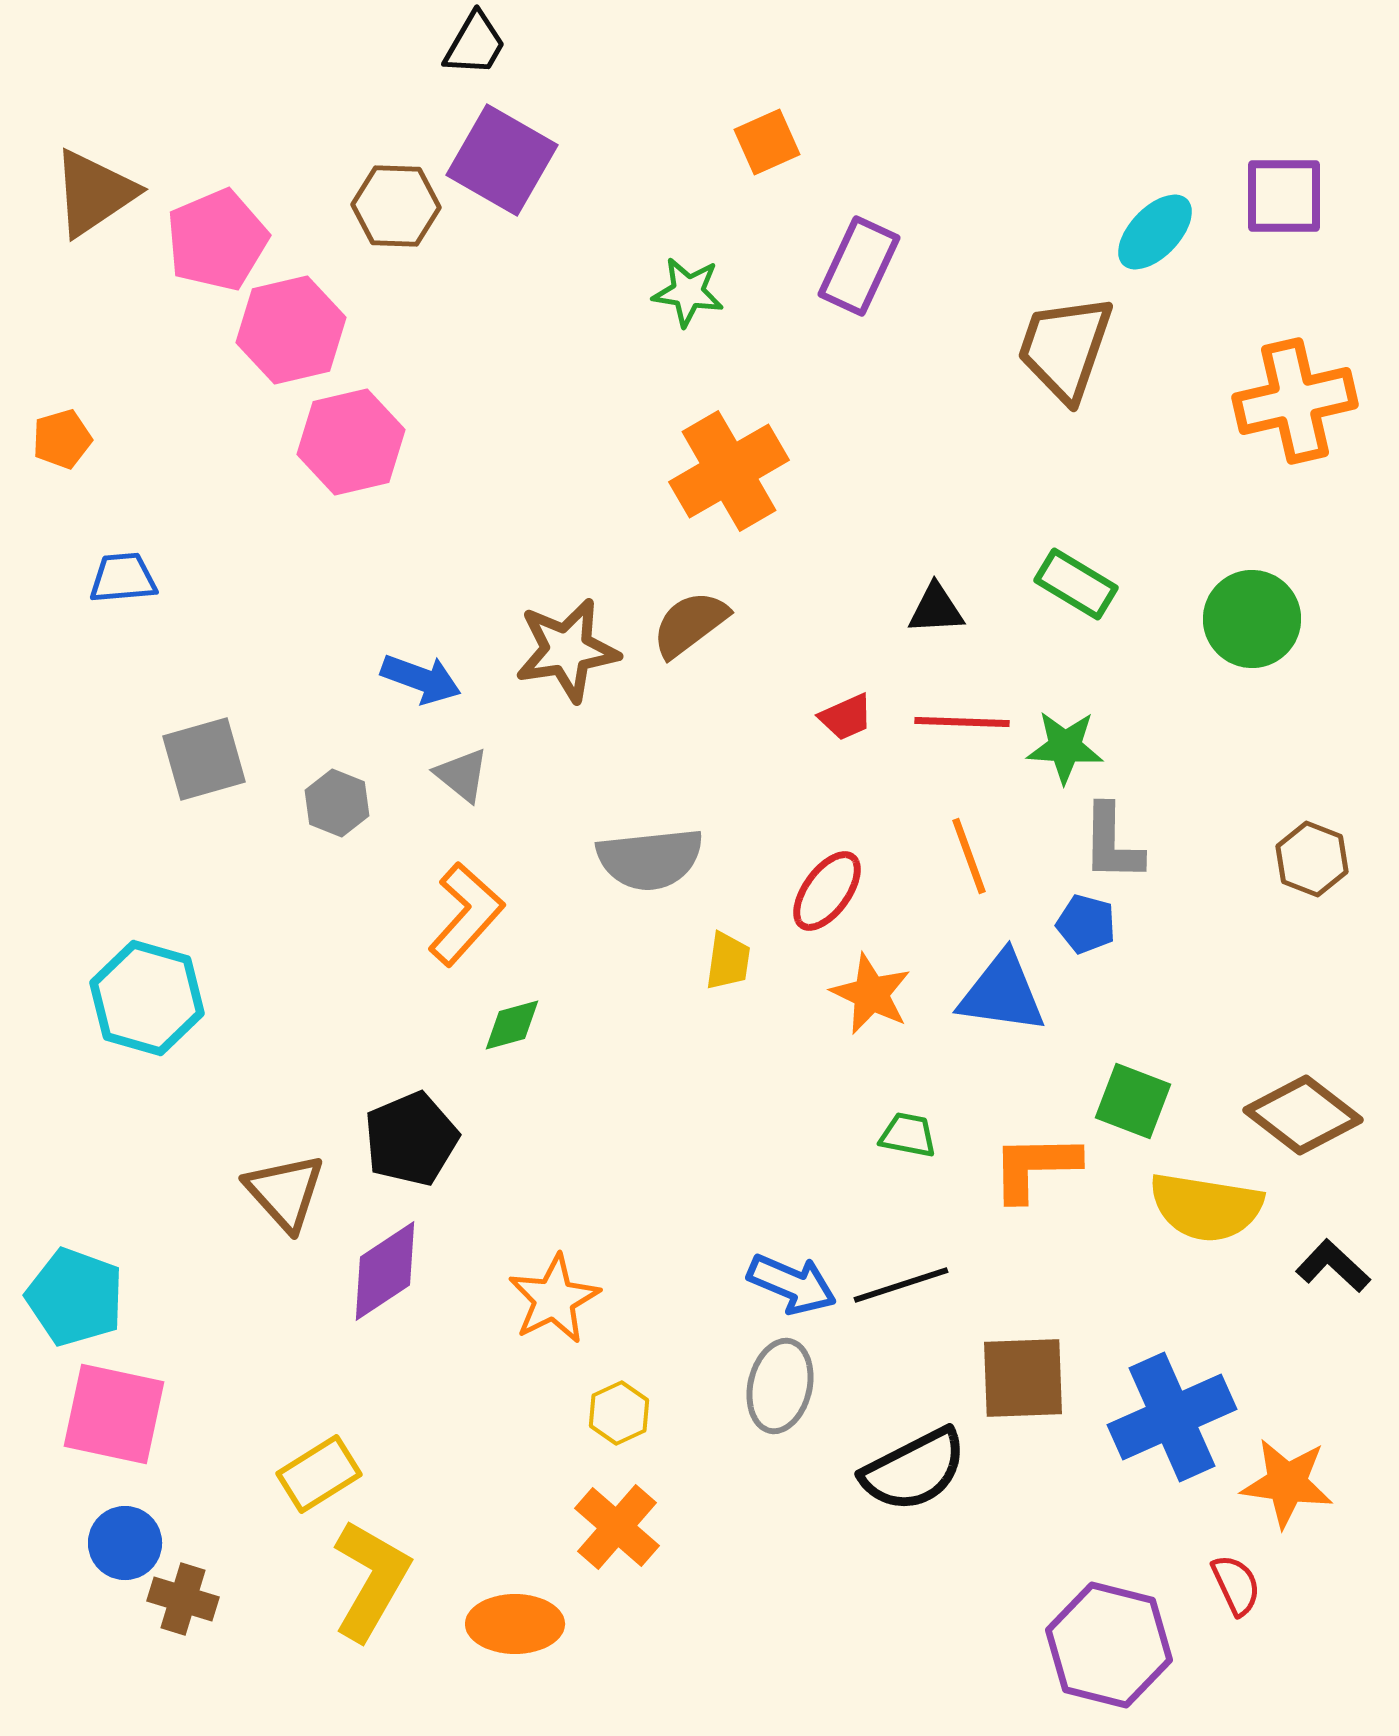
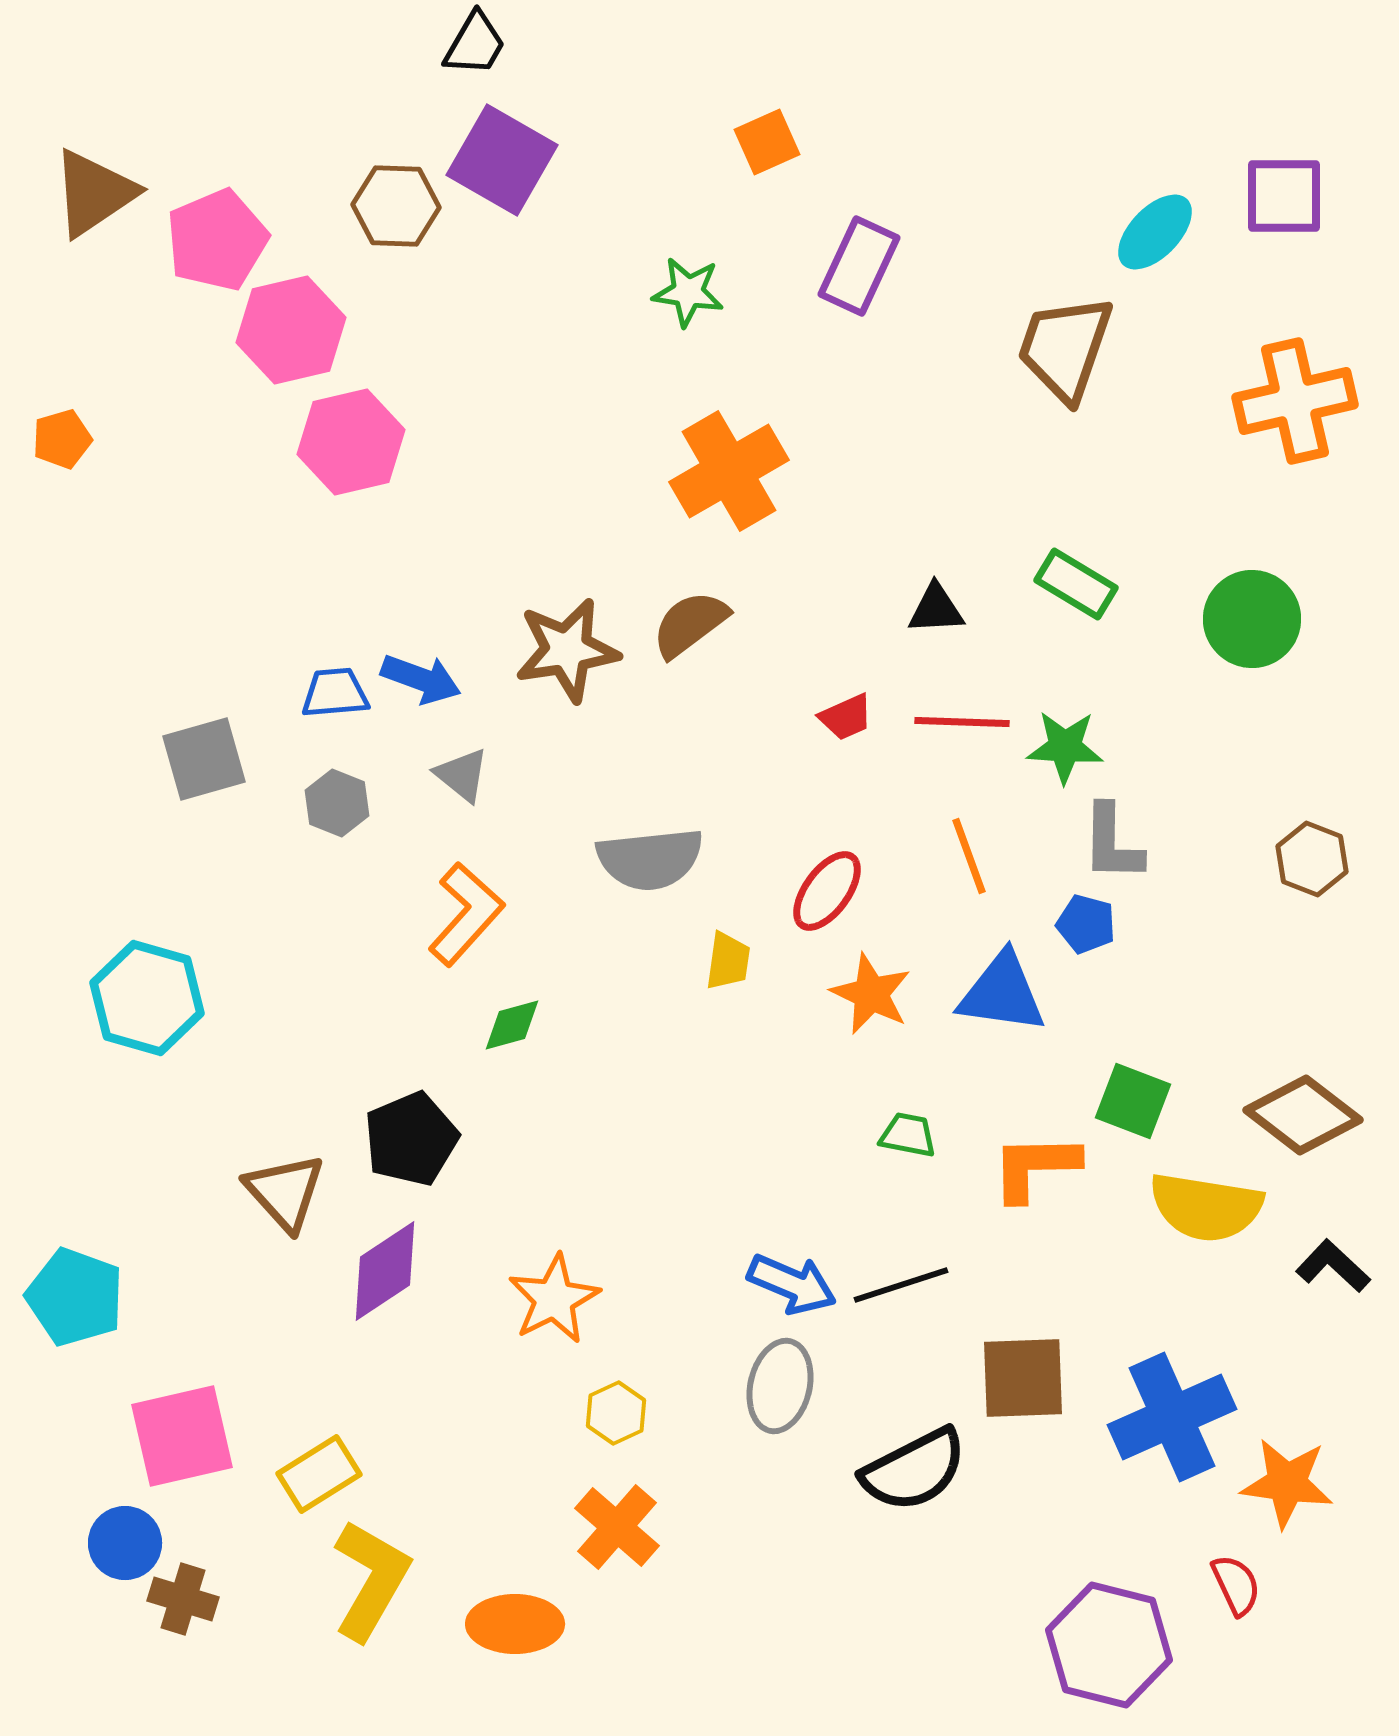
blue trapezoid at (123, 578): moved 212 px right, 115 px down
yellow hexagon at (619, 1413): moved 3 px left
pink square at (114, 1414): moved 68 px right, 22 px down; rotated 25 degrees counterclockwise
